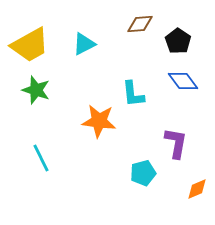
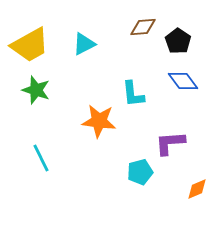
brown diamond: moved 3 px right, 3 px down
purple L-shape: moved 6 px left; rotated 104 degrees counterclockwise
cyan pentagon: moved 3 px left, 1 px up
